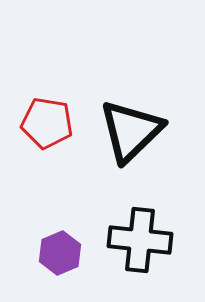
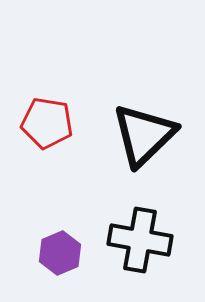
black triangle: moved 13 px right, 4 px down
black cross: rotated 4 degrees clockwise
